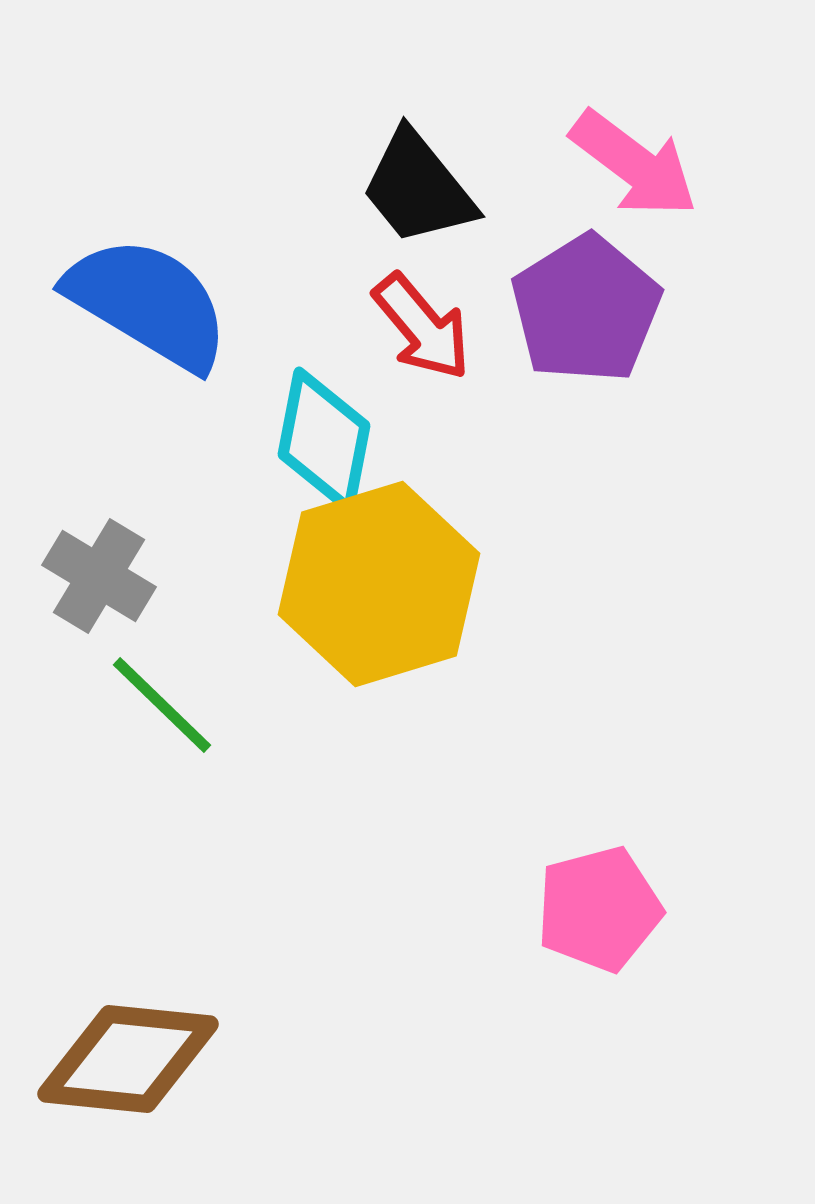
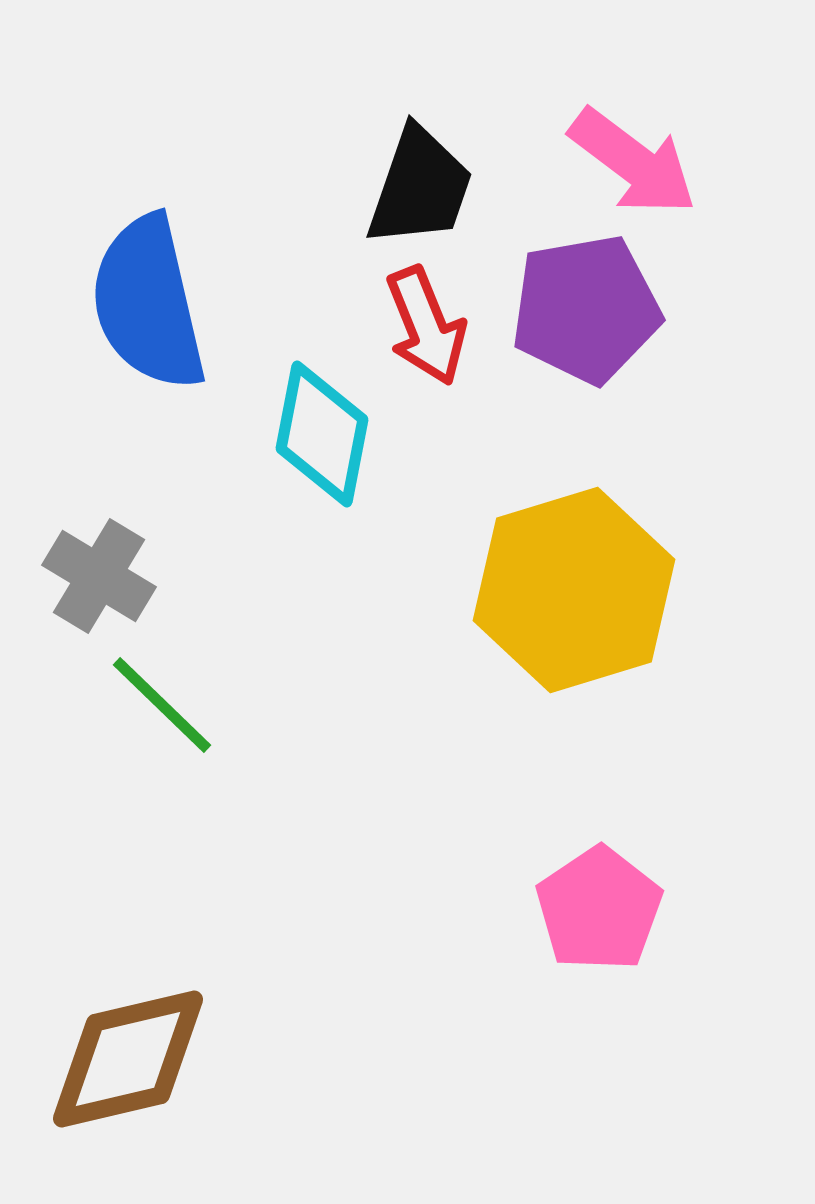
pink arrow: moved 1 px left, 2 px up
black trapezoid: moved 2 px right, 1 px up; rotated 122 degrees counterclockwise
blue semicircle: rotated 134 degrees counterclockwise
purple pentagon: rotated 22 degrees clockwise
red arrow: moved 4 px right, 1 px up; rotated 18 degrees clockwise
cyan diamond: moved 2 px left, 6 px up
yellow hexagon: moved 195 px right, 6 px down
pink pentagon: rotated 19 degrees counterclockwise
brown diamond: rotated 19 degrees counterclockwise
